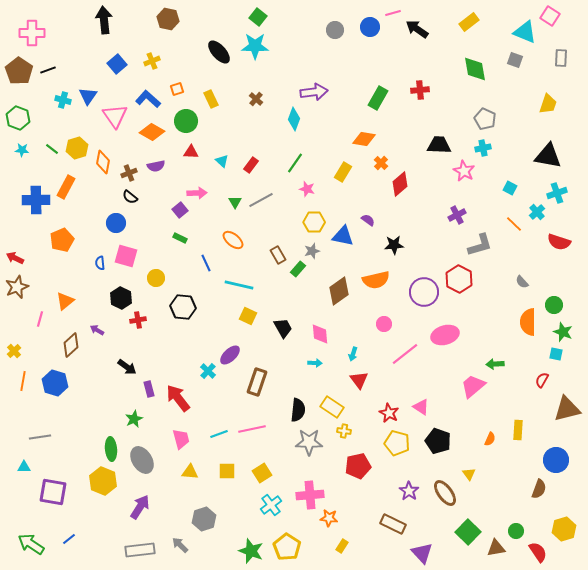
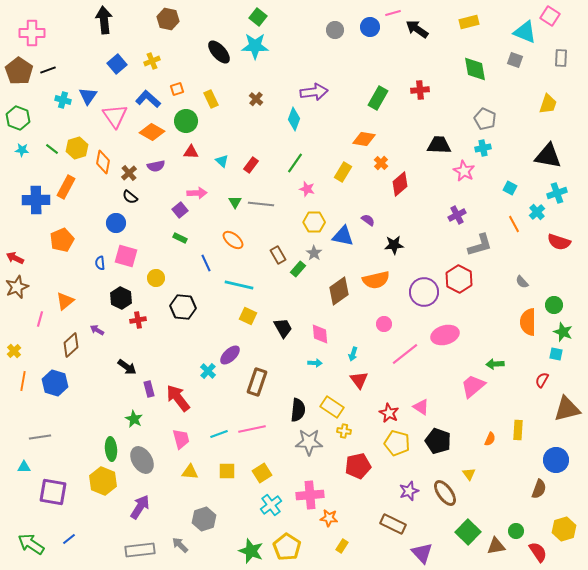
yellow rectangle at (469, 22): rotated 24 degrees clockwise
brown cross at (129, 173): rotated 21 degrees counterclockwise
gray line at (261, 200): moved 4 px down; rotated 35 degrees clockwise
orange line at (514, 224): rotated 18 degrees clockwise
gray star at (312, 251): moved 2 px right, 2 px down; rotated 21 degrees counterclockwise
green star at (134, 419): rotated 18 degrees counterclockwise
purple star at (409, 491): rotated 18 degrees clockwise
brown triangle at (496, 548): moved 2 px up
